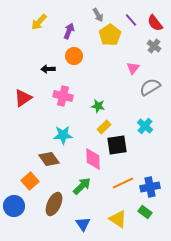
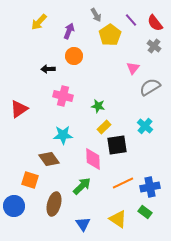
gray arrow: moved 2 px left
red triangle: moved 4 px left, 11 px down
orange square: moved 1 px up; rotated 30 degrees counterclockwise
brown ellipse: rotated 10 degrees counterclockwise
